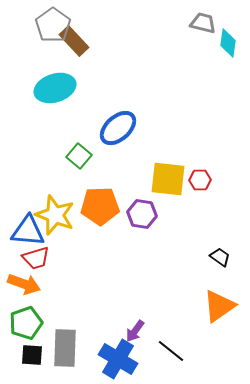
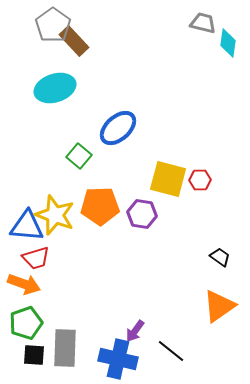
yellow square: rotated 9 degrees clockwise
blue triangle: moved 1 px left, 5 px up
black square: moved 2 px right
blue cross: rotated 18 degrees counterclockwise
